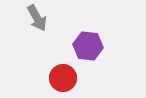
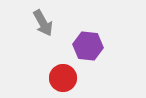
gray arrow: moved 6 px right, 5 px down
